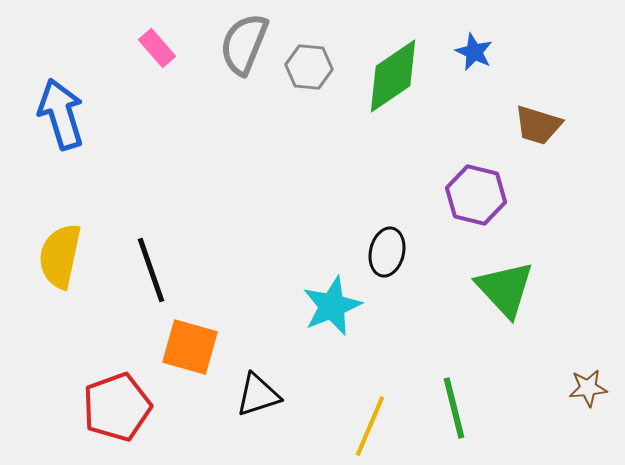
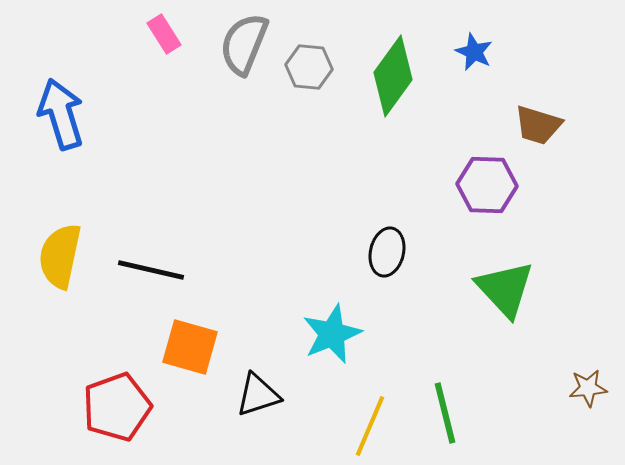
pink rectangle: moved 7 px right, 14 px up; rotated 9 degrees clockwise
green diamond: rotated 20 degrees counterclockwise
purple hexagon: moved 11 px right, 10 px up; rotated 12 degrees counterclockwise
black line: rotated 58 degrees counterclockwise
cyan star: moved 28 px down
green line: moved 9 px left, 5 px down
